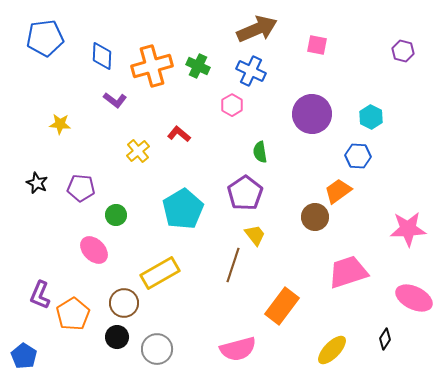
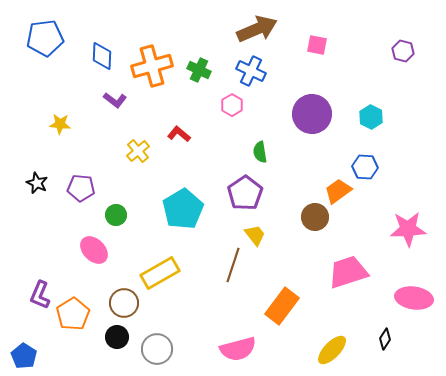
green cross at (198, 66): moved 1 px right, 4 px down
blue hexagon at (358, 156): moved 7 px right, 11 px down
pink ellipse at (414, 298): rotated 18 degrees counterclockwise
